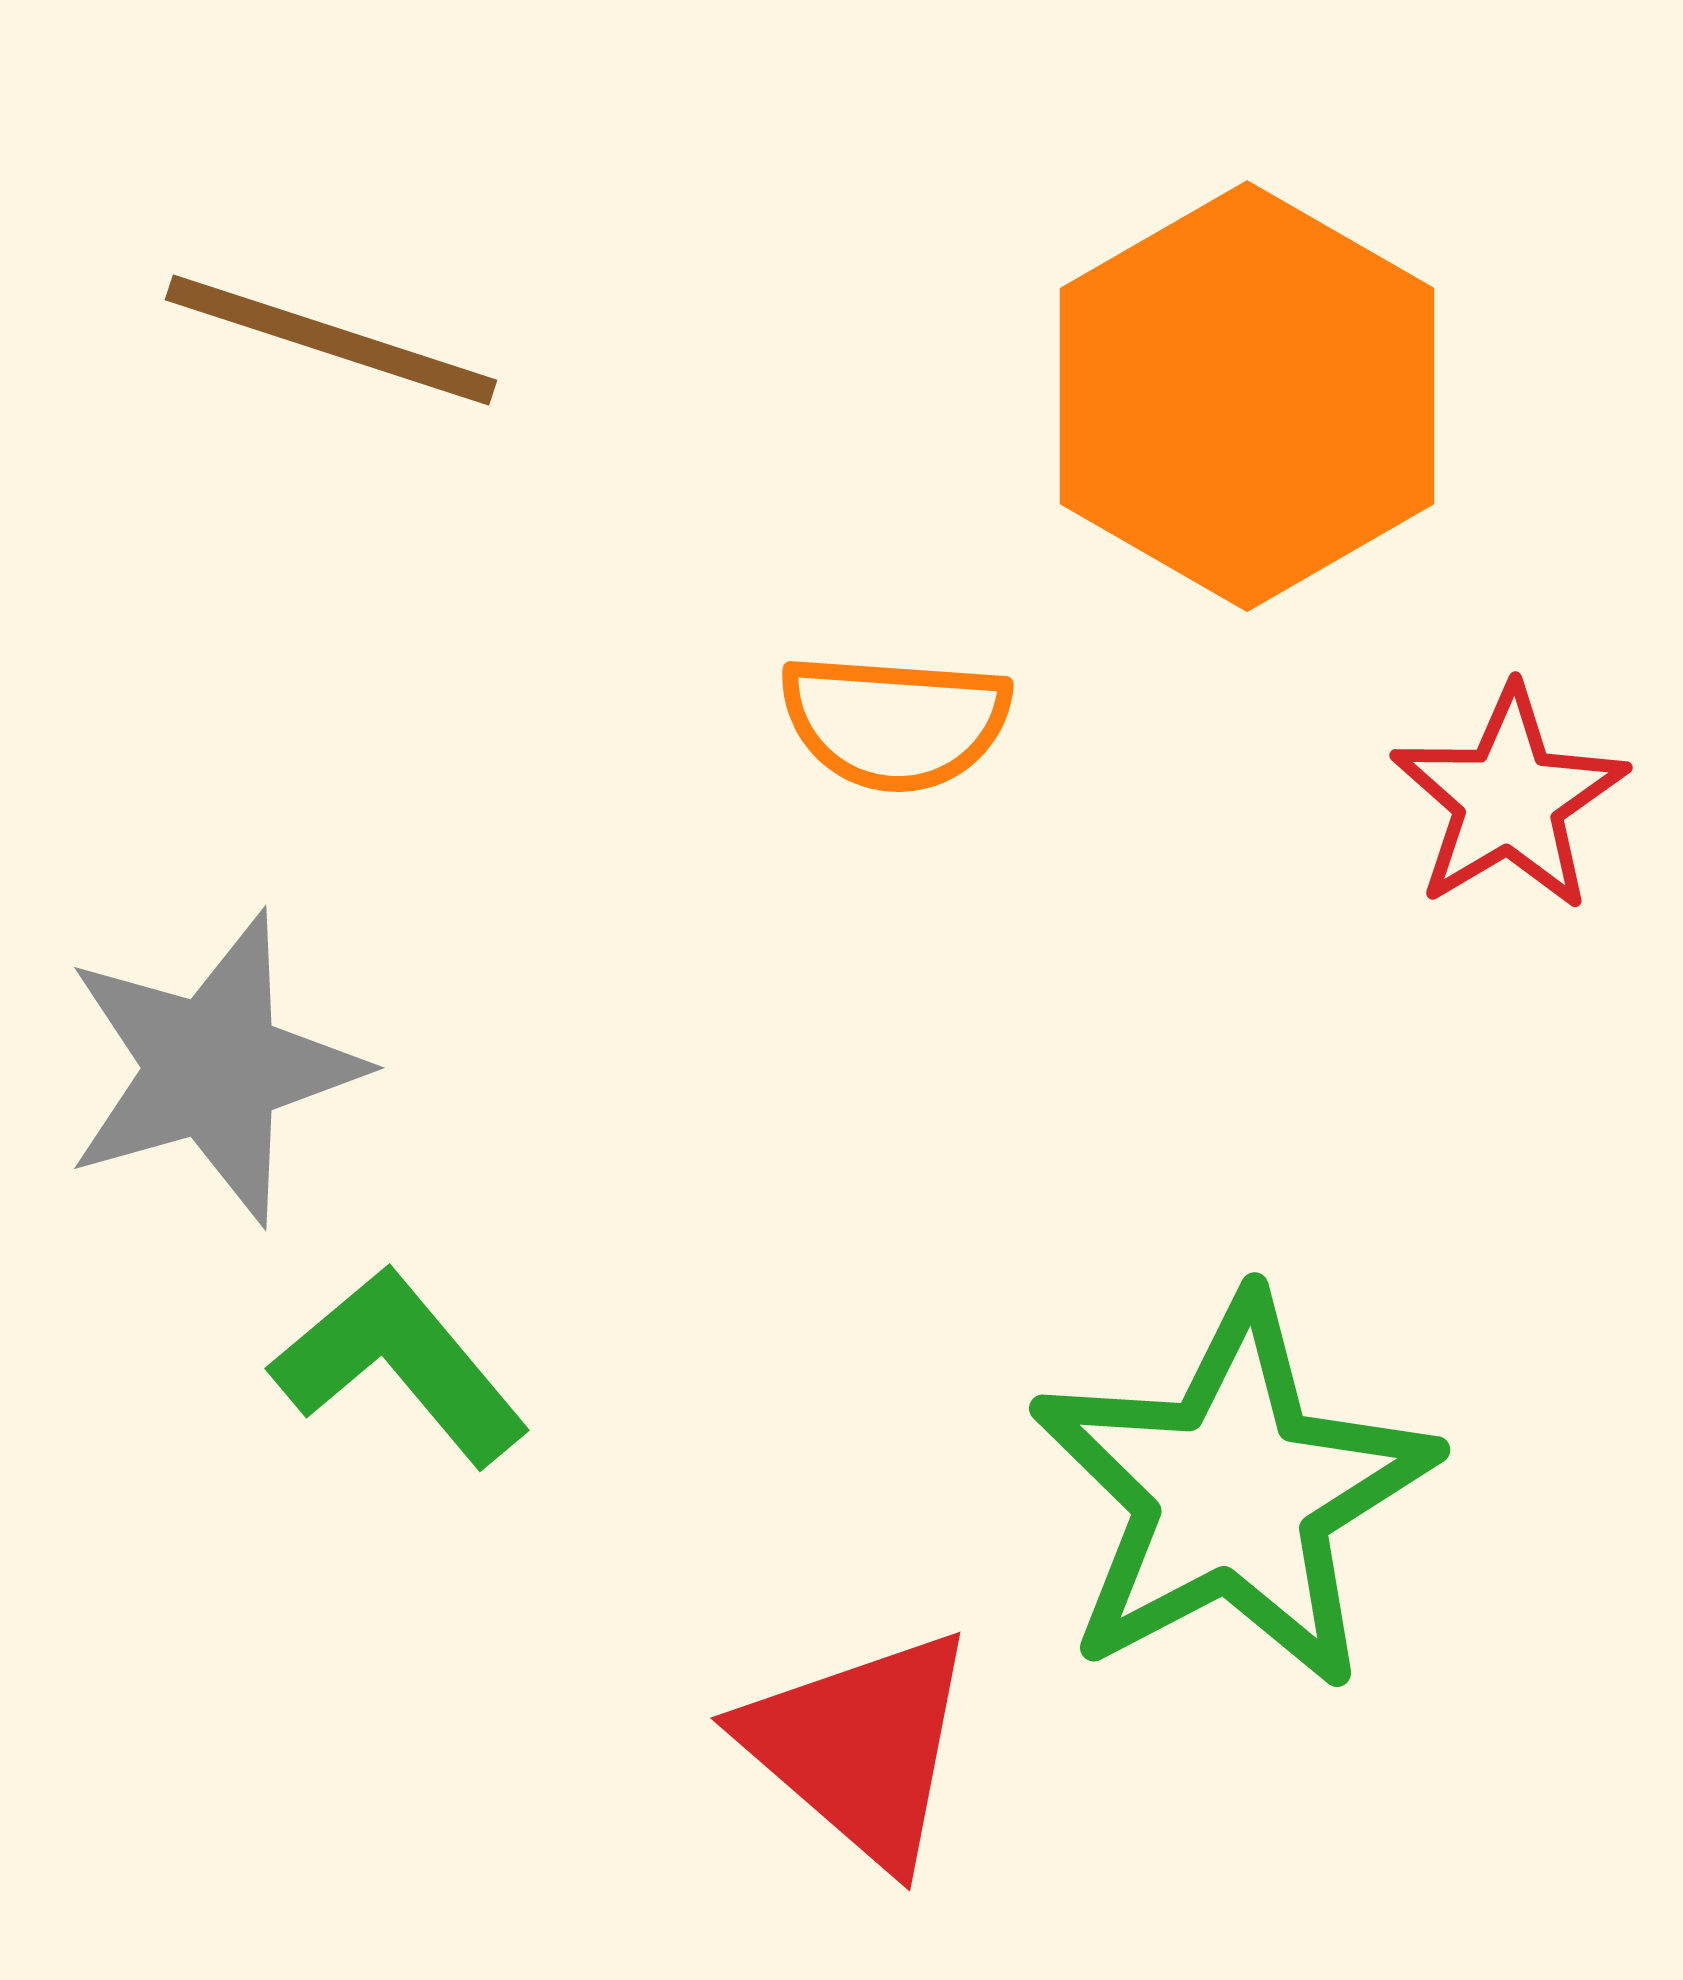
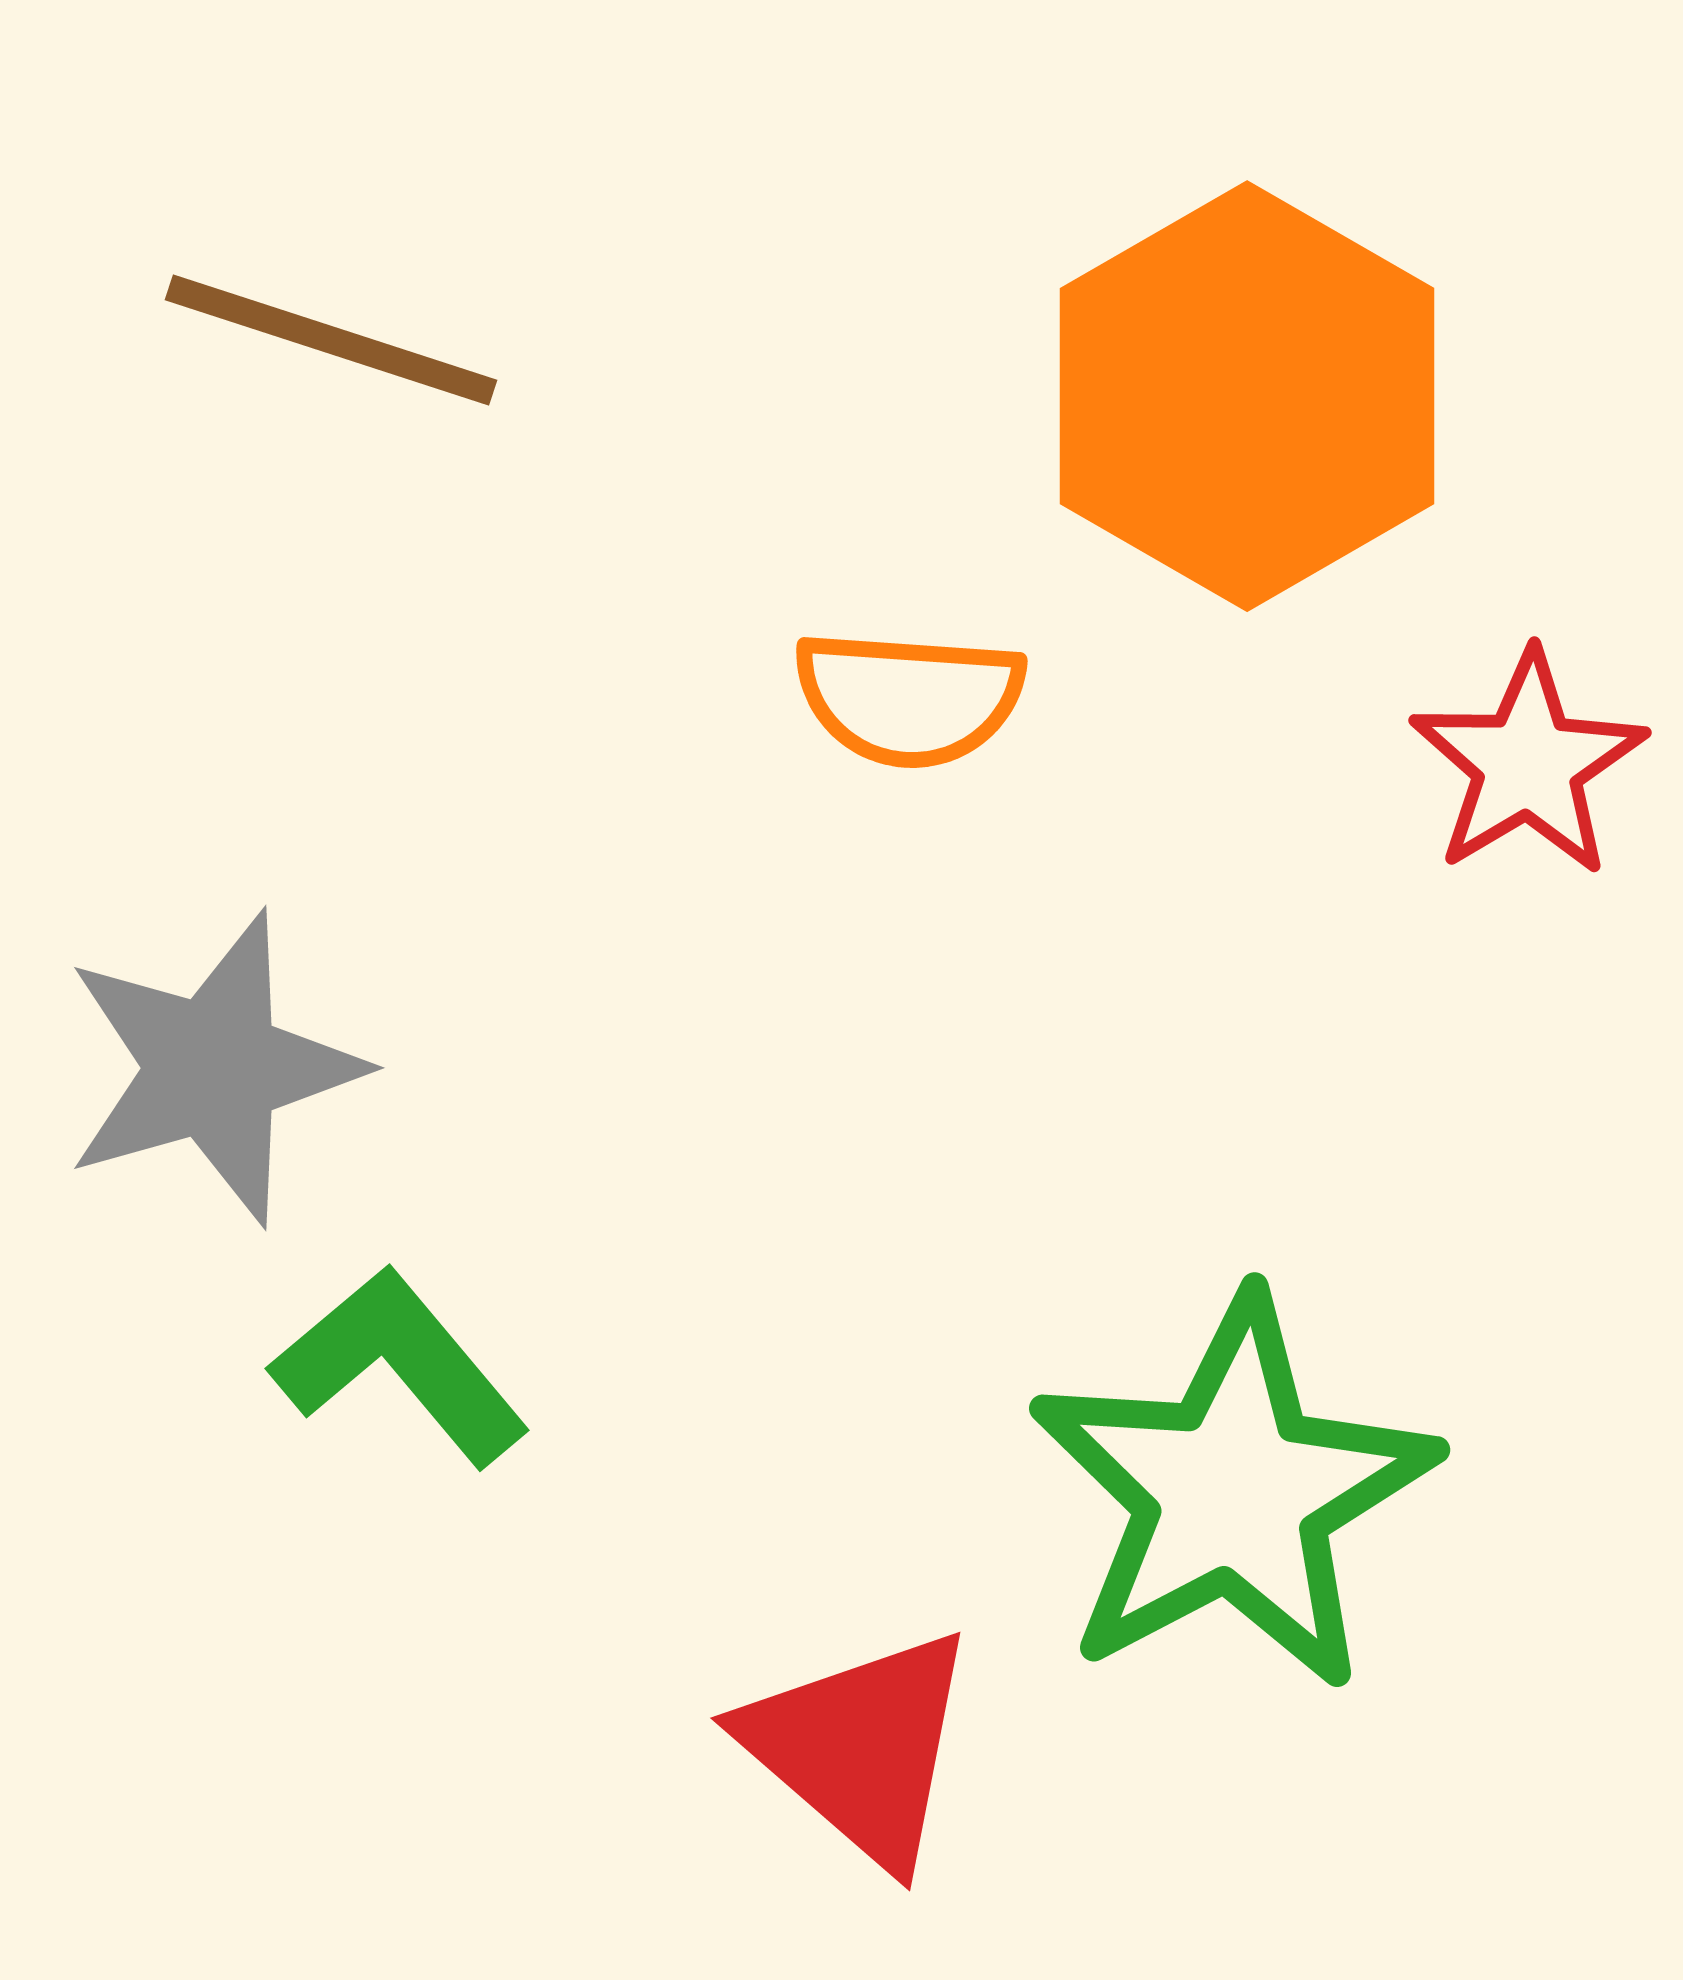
orange semicircle: moved 14 px right, 24 px up
red star: moved 19 px right, 35 px up
